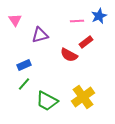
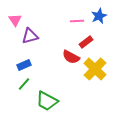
purple triangle: moved 10 px left, 1 px down
red semicircle: moved 2 px right, 2 px down
yellow cross: moved 12 px right, 28 px up; rotated 10 degrees counterclockwise
